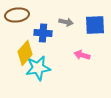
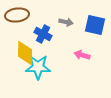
blue square: rotated 15 degrees clockwise
blue cross: moved 1 px down; rotated 24 degrees clockwise
yellow diamond: rotated 40 degrees counterclockwise
cyan star: moved 1 px up; rotated 10 degrees clockwise
